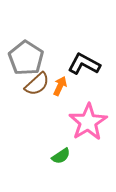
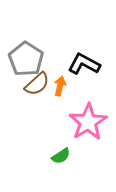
gray pentagon: moved 1 px down
orange arrow: rotated 12 degrees counterclockwise
